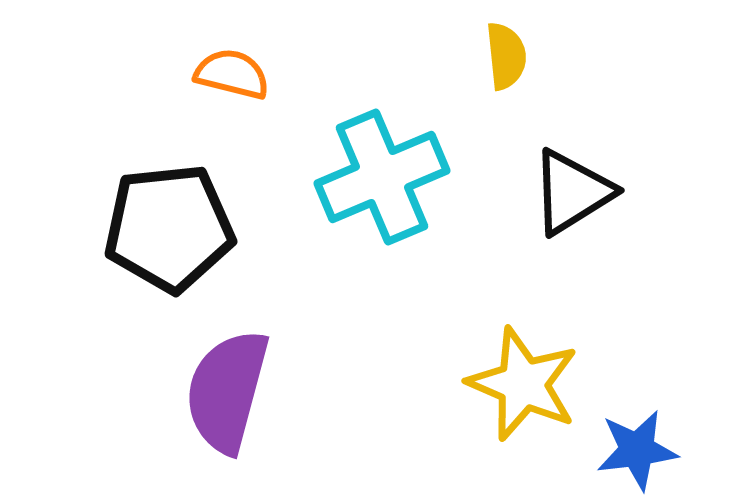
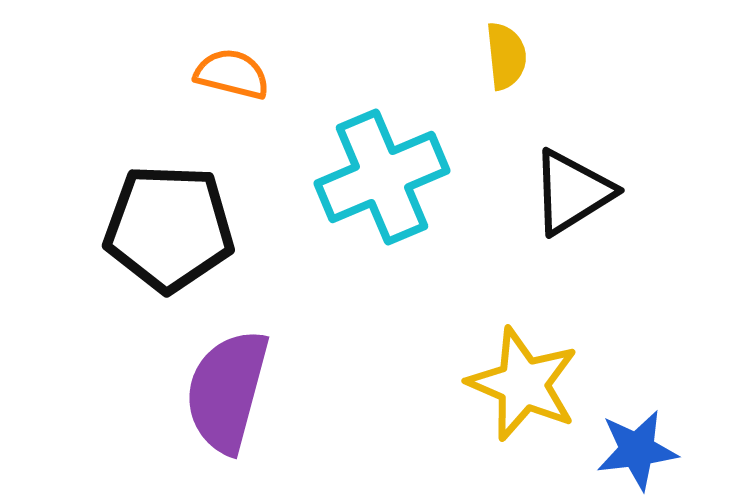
black pentagon: rotated 8 degrees clockwise
